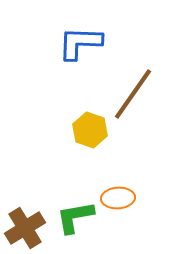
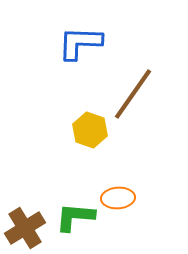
green L-shape: rotated 15 degrees clockwise
